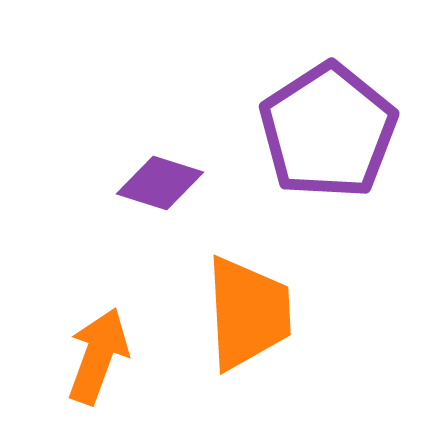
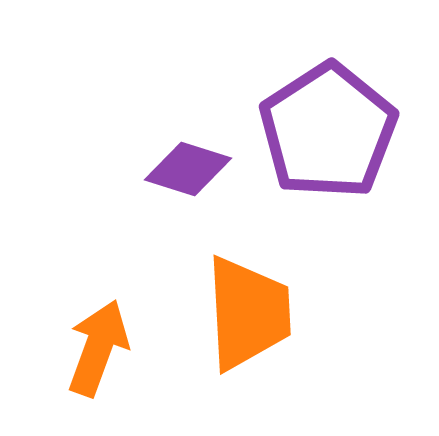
purple diamond: moved 28 px right, 14 px up
orange arrow: moved 8 px up
